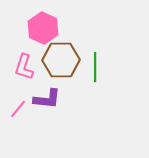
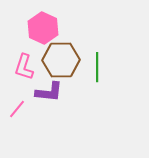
green line: moved 2 px right
purple L-shape: moved 2 px right, 7 px up
pink line: moved 1 px left
